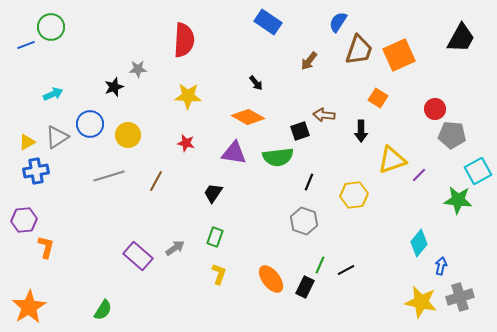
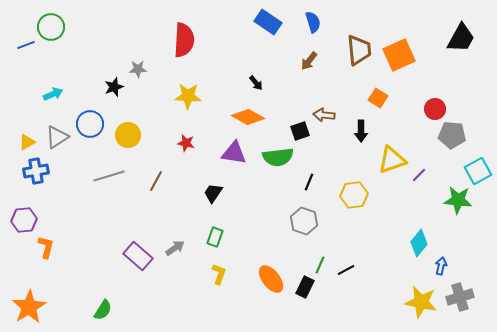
blue semicircle at (338, 22): moved 25 px left; rotated 130 degrees clockwise
brown trapezoid at (359, 50): rotated 24 degrees counterclockwise
